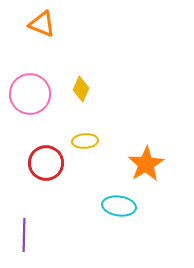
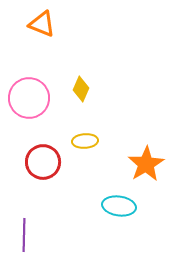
pink circle: moved 1 px left, 4 px down
red circle: moved 3 px left, 1 px up
